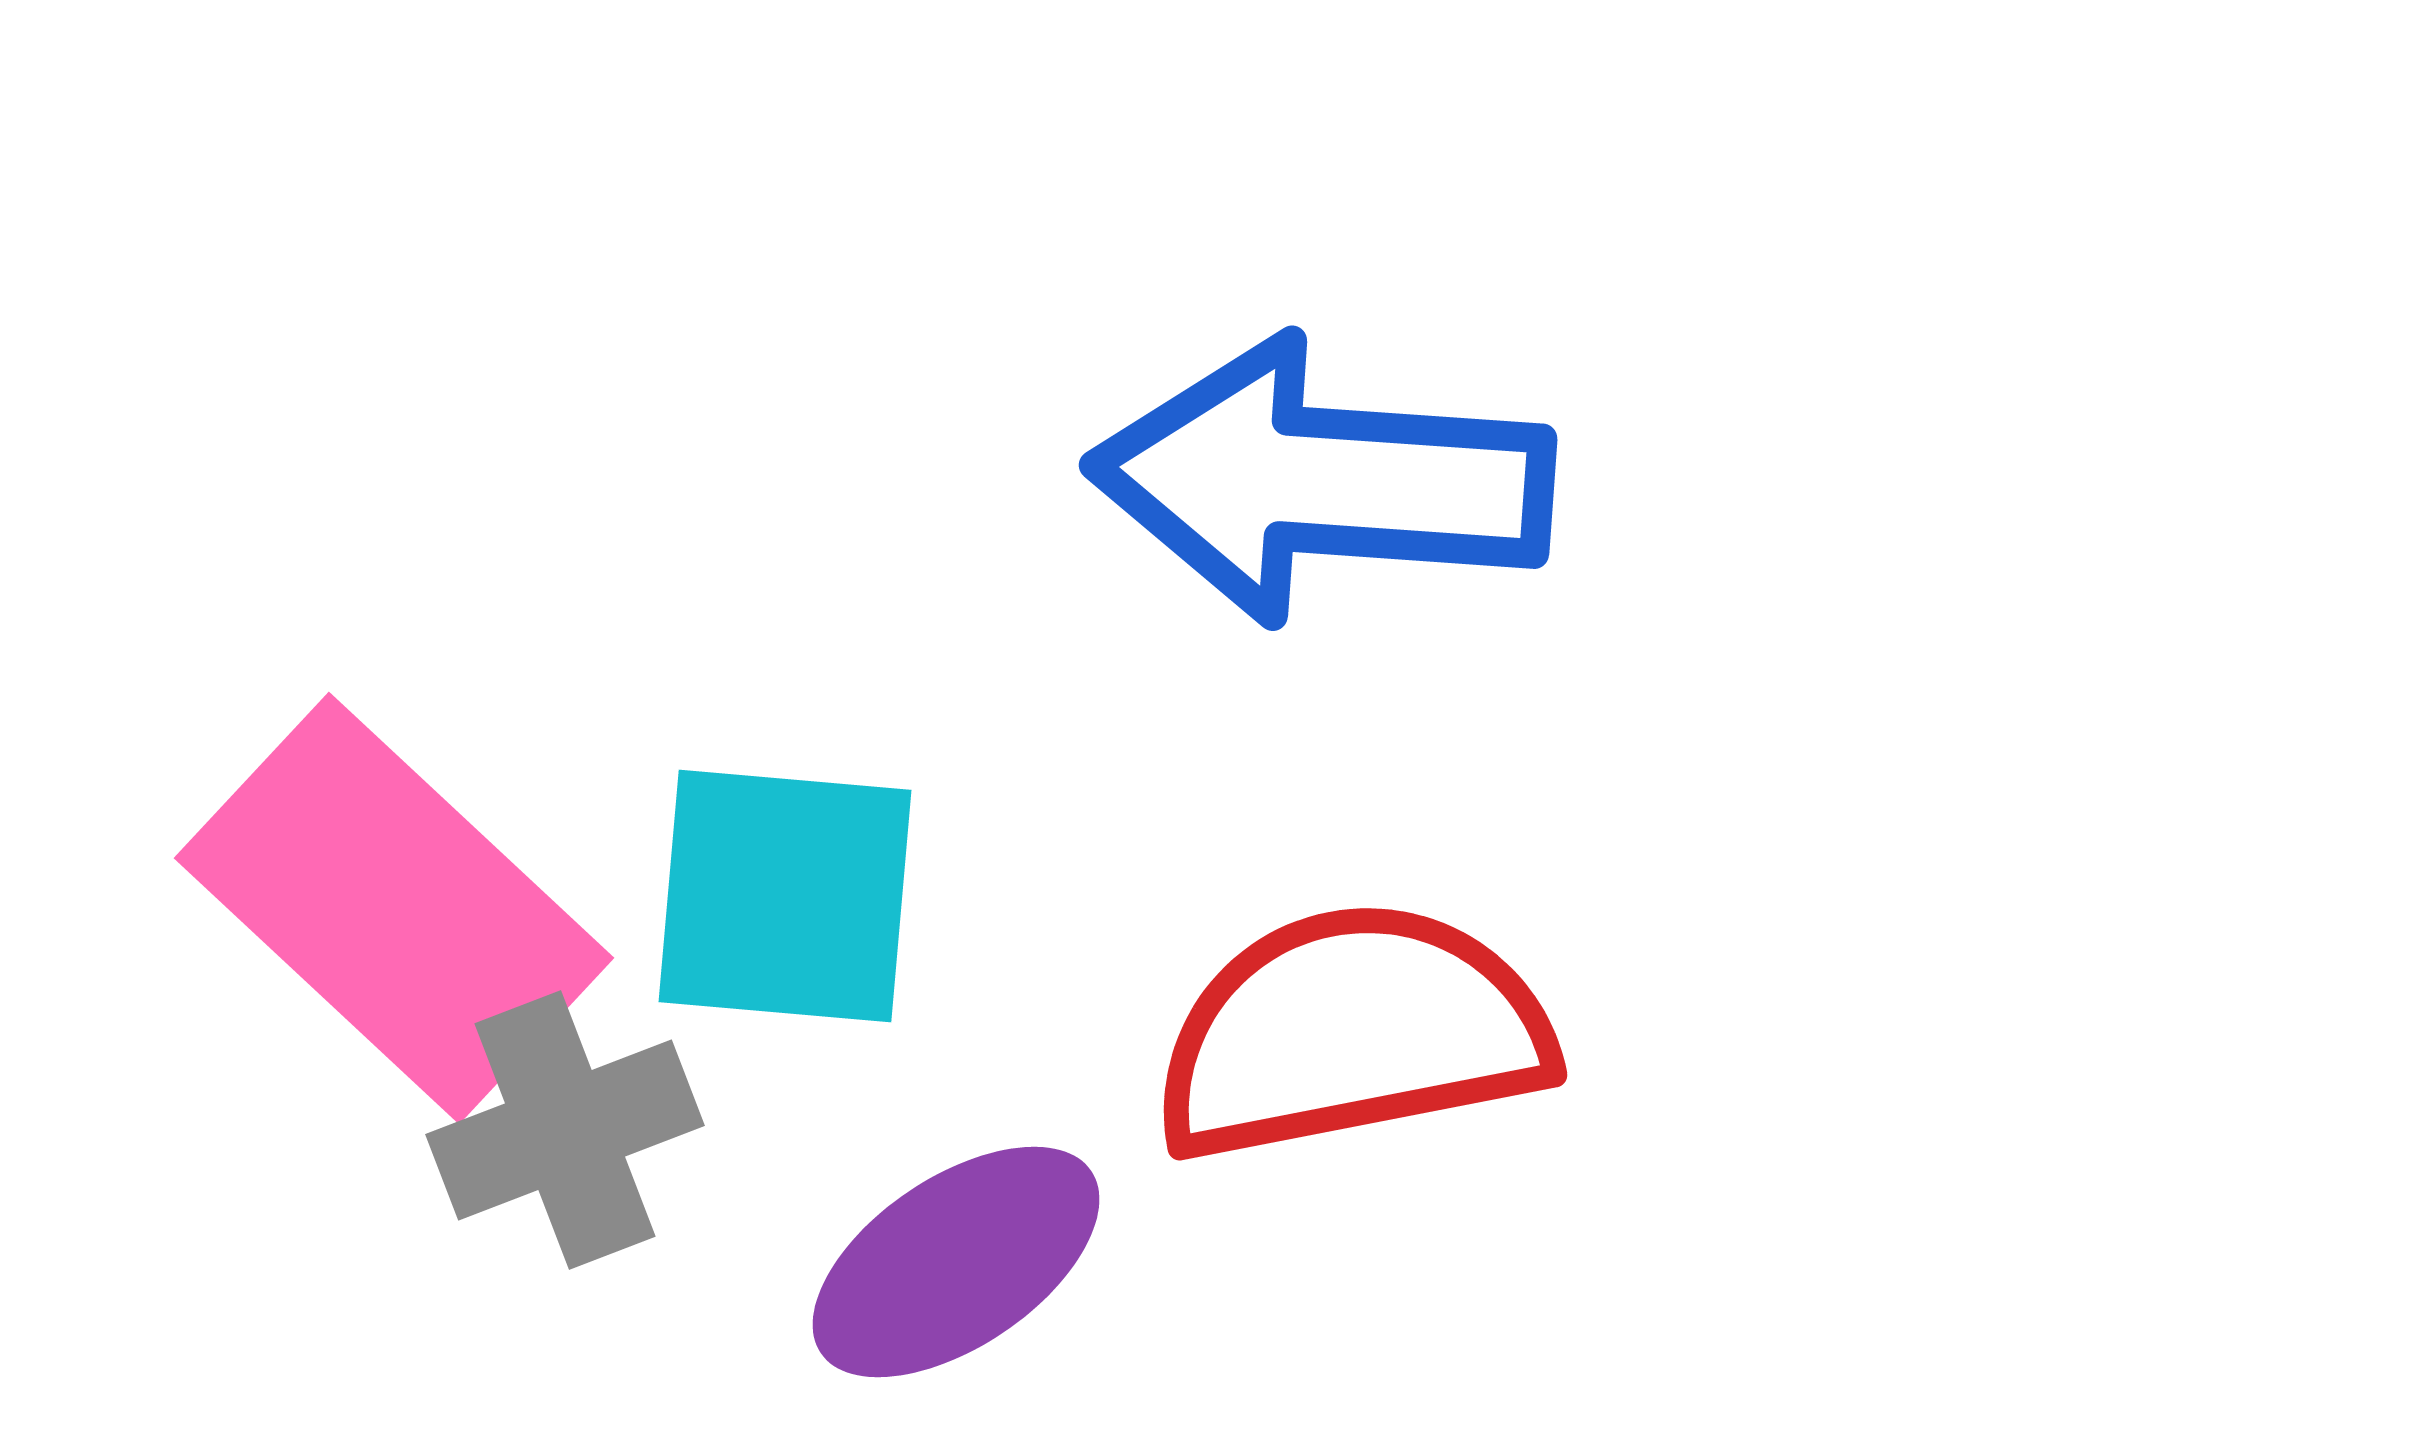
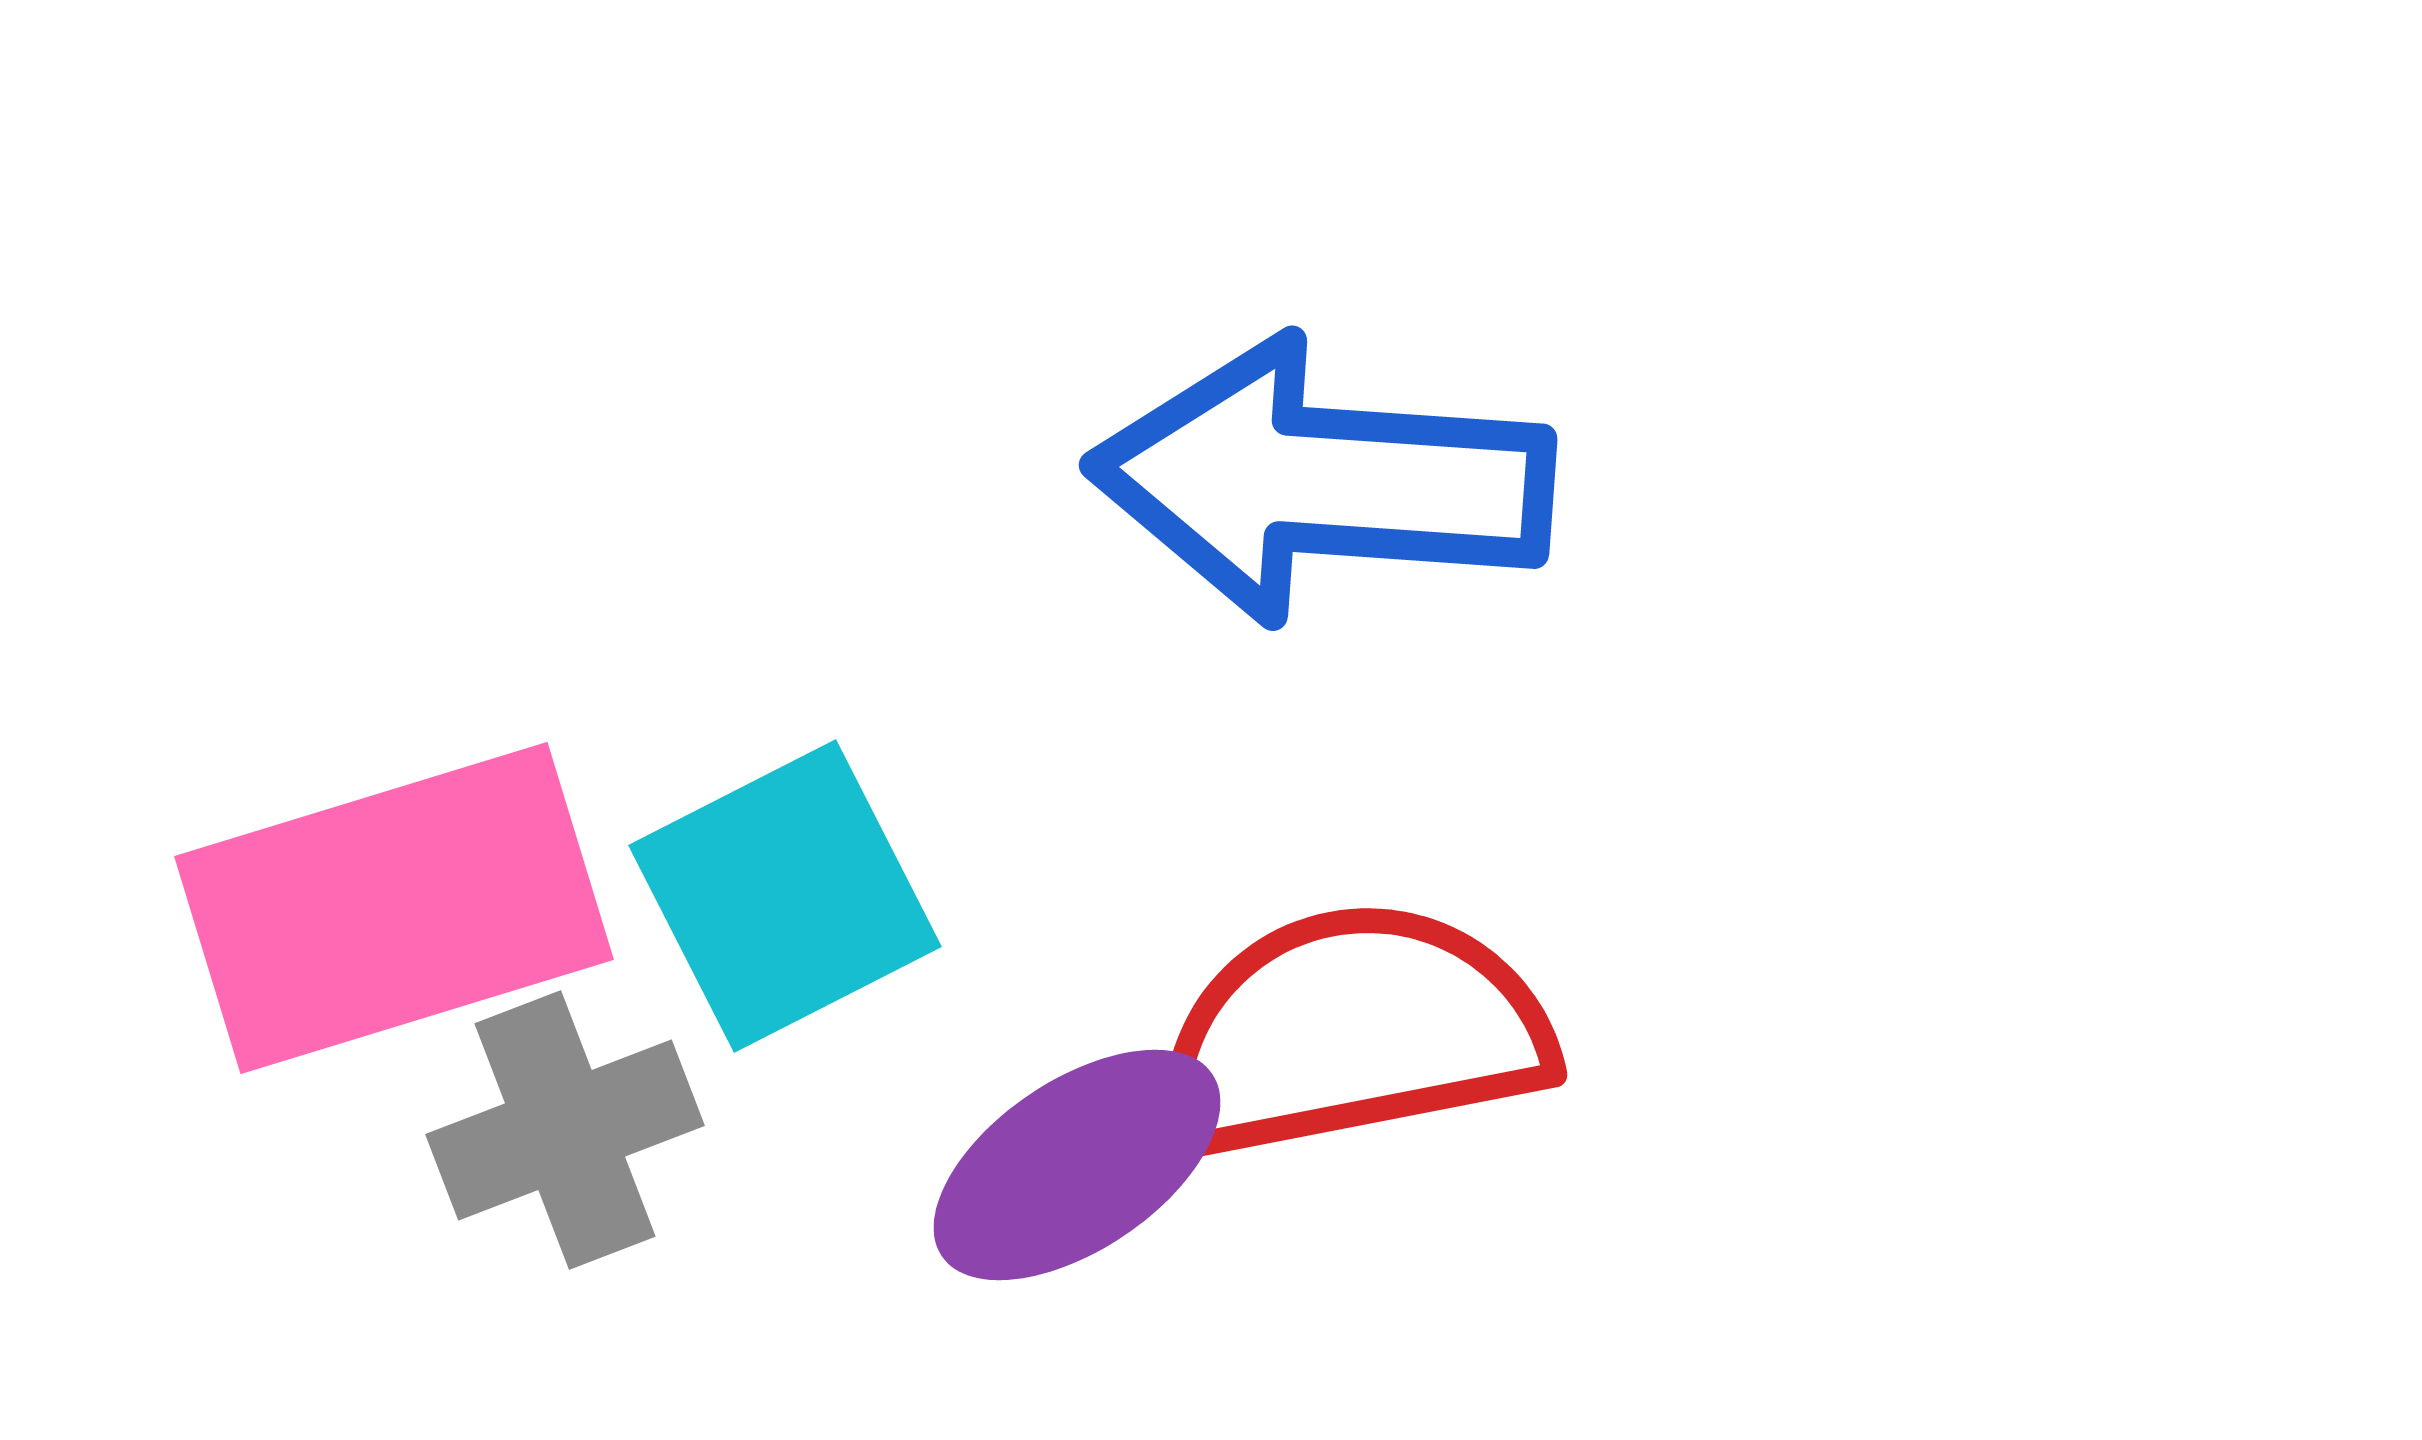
cyan square: rotated 32 degrees counterclockwise
pink rectangle: rotated 60 degrees counterclockwise
purple ellipse: moved 121 px right, 97 px up
